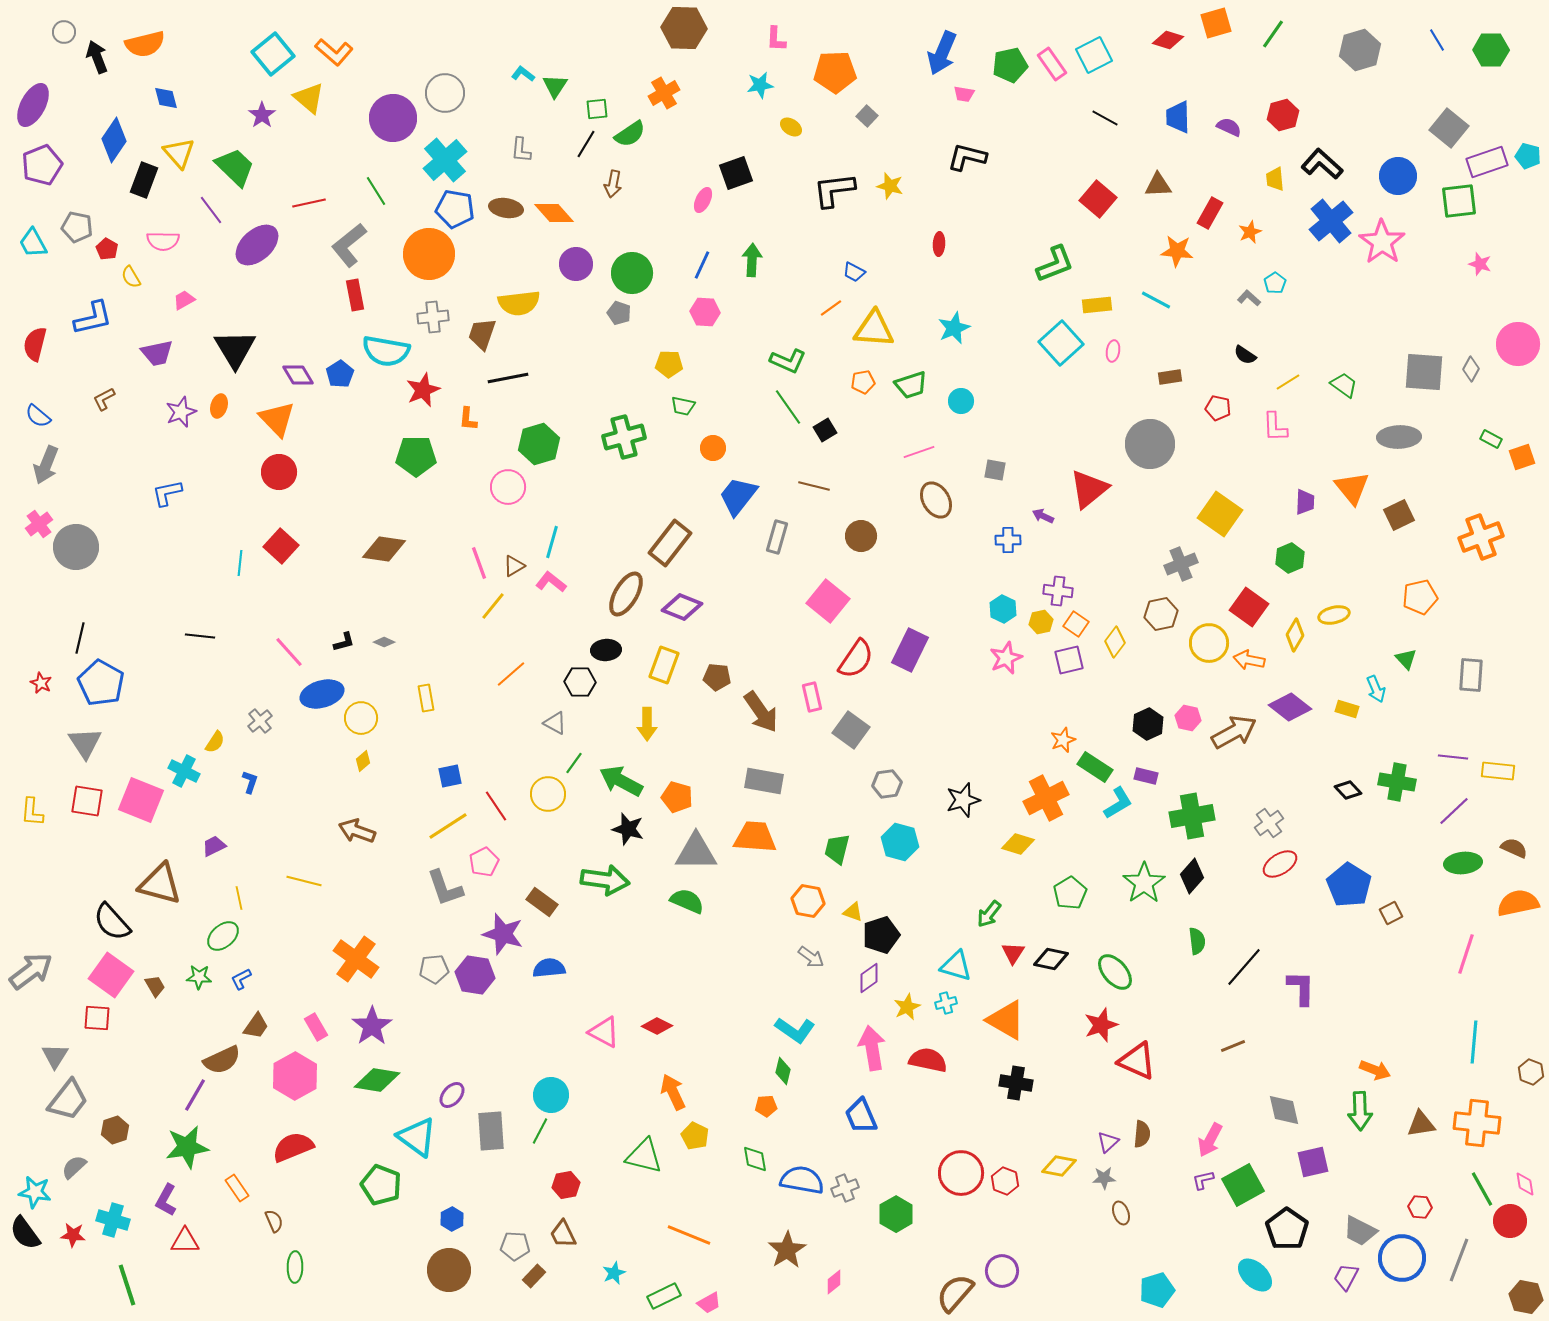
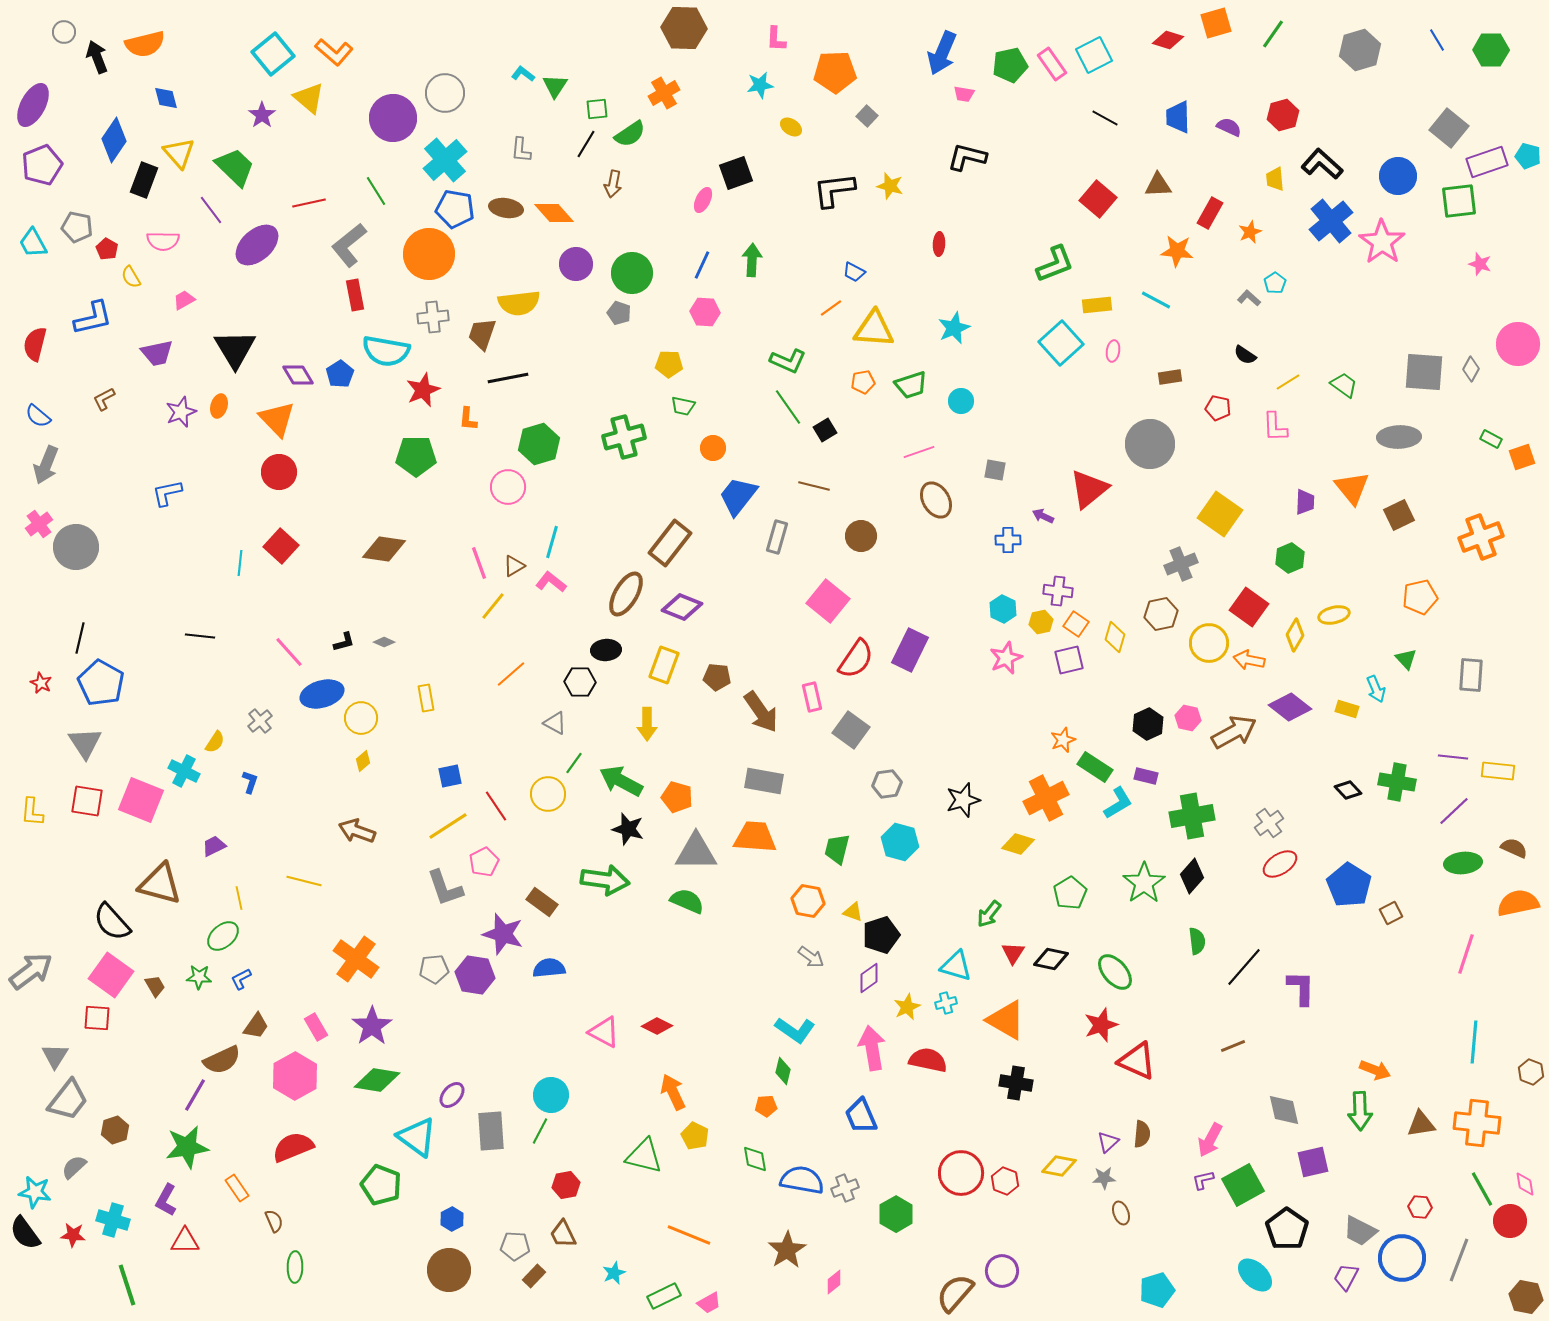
yellow diamond at (1115, 642): moved 5 px up; rotated 20 degrees counterclockwise
